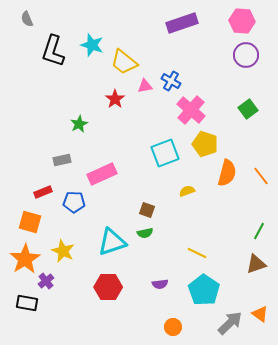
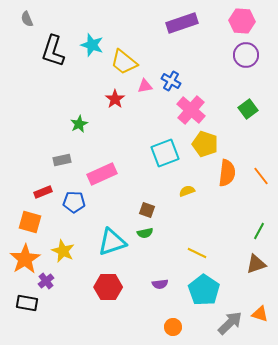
orange semicircle: rotated 8 degrees counterclockwise
orange triangle: rotated 18 degrees counterclockwise
